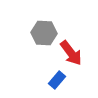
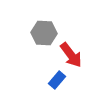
red arrow: moved 2 px down
